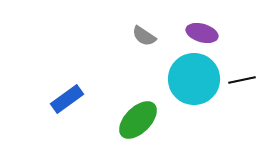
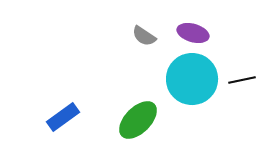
purple ellipse: moved 9 px left
cyan circle: moved 2 px left
blue rectangle: moved 4 px left, 18 px down
